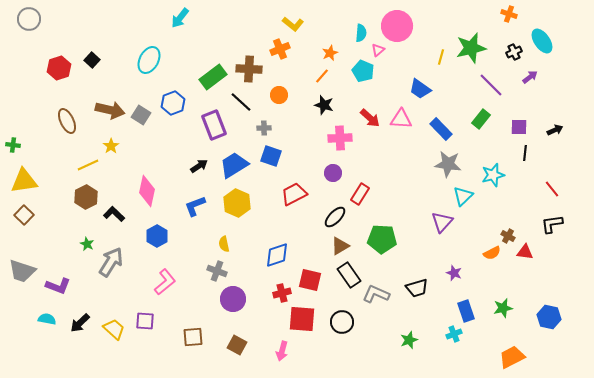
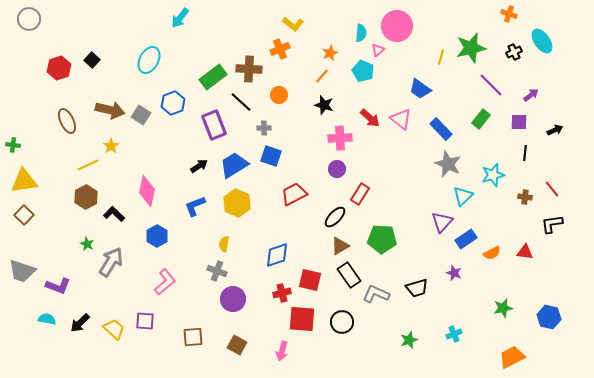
purple arrow at (530, 77): moved 1 px right, 18 px down
pink triangle at (401, 119): rotated 35 degrees clockwise
purple square at (519, 127): moved 5 px up
gray star at (448, 164): rotated 16 degrees clockwise
purple circle at (333, 173): moved 4 px right, 4 px up
brown cross at (508, 236): moved 17 px right, 39 px up; rotated 24 degrees counterclockwise
yellow semicircle at (224, 244): rotated 21 degrees clockwise
blue rectangle at (466, 311): moved 72 px up; rotated 75 degrees clockwise
